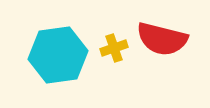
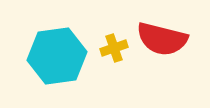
cyan hexagon: moved 1 px left, 1 px down
